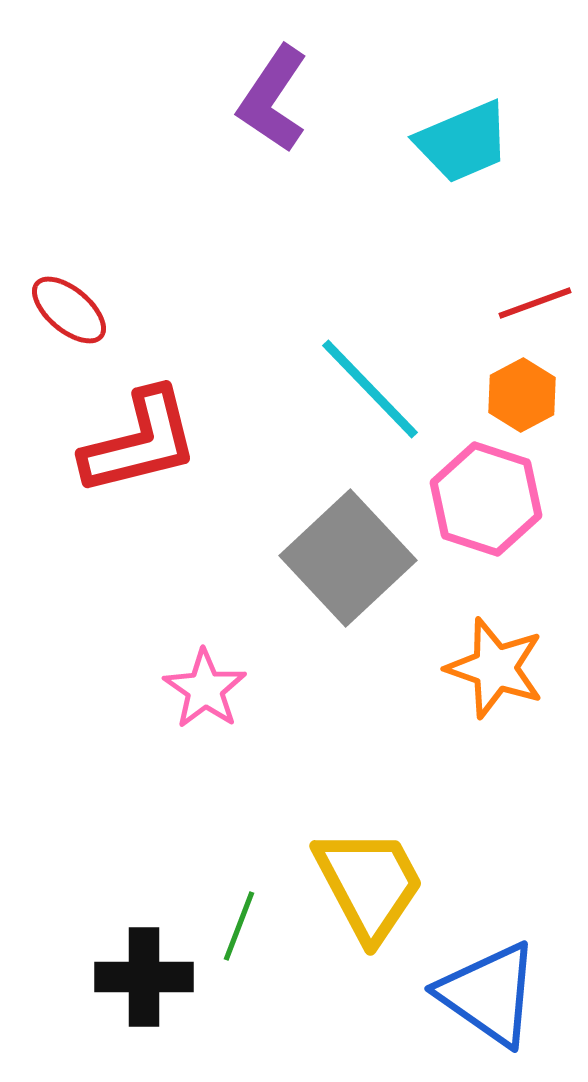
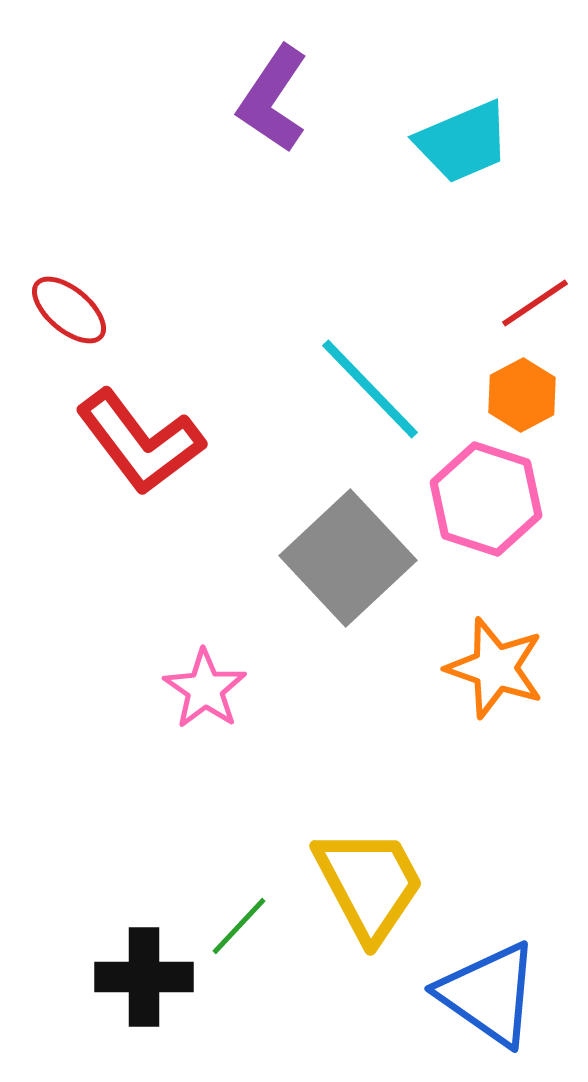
red line: rotated 14 degrees counterclockwise
red L-shape: rotated 67 degrees clockwise
green line: rotated 22 degrees clockwise
